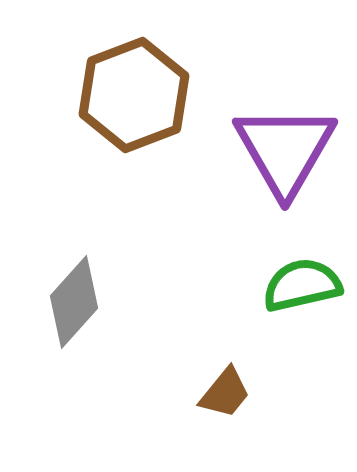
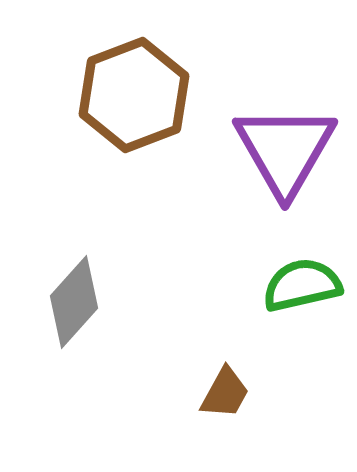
brown trapezoid: rotated 10 degrees counterclockwise
